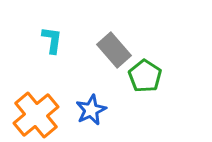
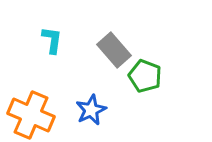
green pentagon: rotated 12 degrees counterclockwise
orange cross: moved 5 px left; rotated 27 degrees counterclockwise
